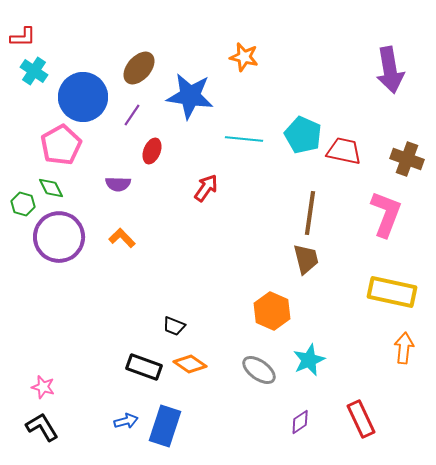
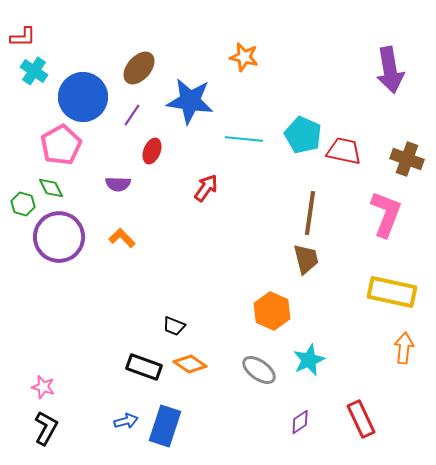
blue star: moved 5 px down
black L-shape: moved 4 px right, 1 px down; rotated 60 degrees clockwise
